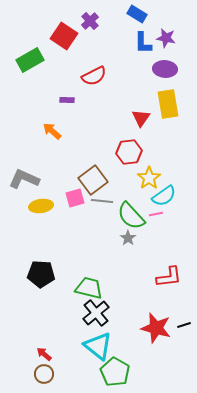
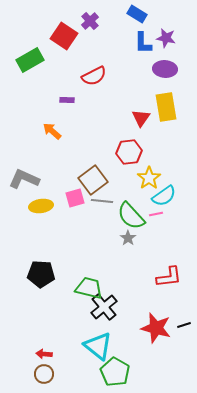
yellow rectangle: moved 2 px left, 3 px down
black cross: moved 8 px right, 6 px up
red arrow: rotated 35 degrees counterclockwise
